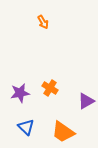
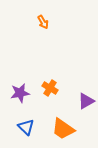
orange trapezoid: moved 3 px up
